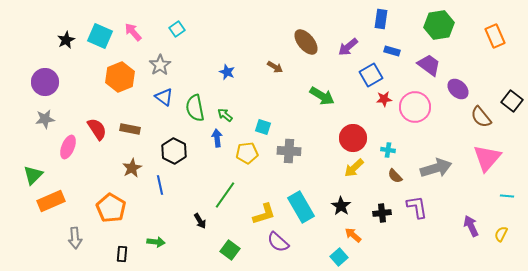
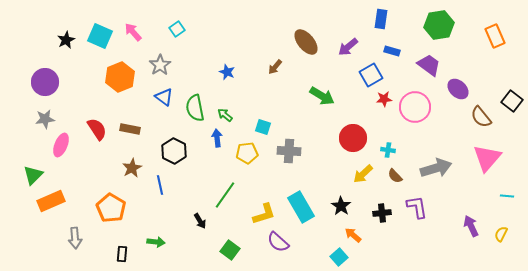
brown arrow at (275, 67): rotated 98 degrees clockwise
pink ellipse at (68, 147): moved 7 px left, 2 px up
yellow arrow at (354, 168): moved 9 px right, 6 px down
